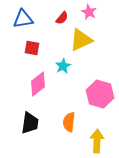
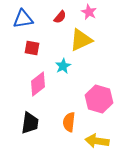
red semicircle: moved 2 px left, 1 px up
pink hexagon: moved 1 px left, 5 px down
yellow arrow: rotated 85 degrees counterclockwise
